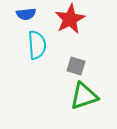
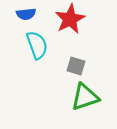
cyan semicircle: rotated 16 degrees counterclockwise
green triangle: moved 1 px right, 1 px down
